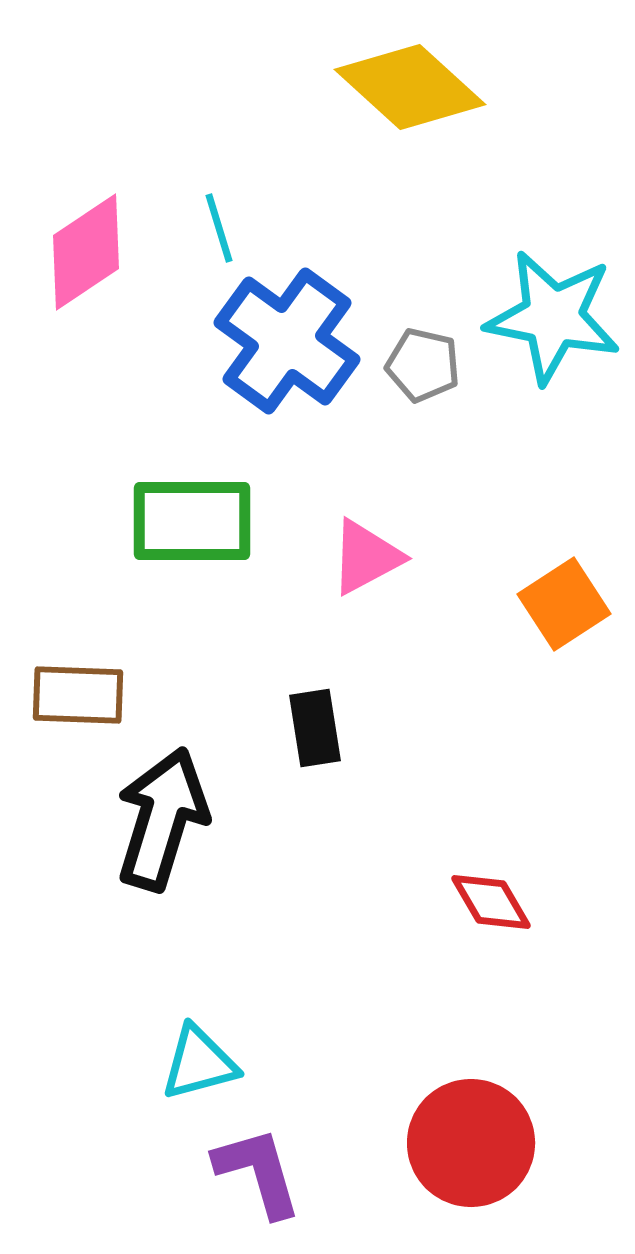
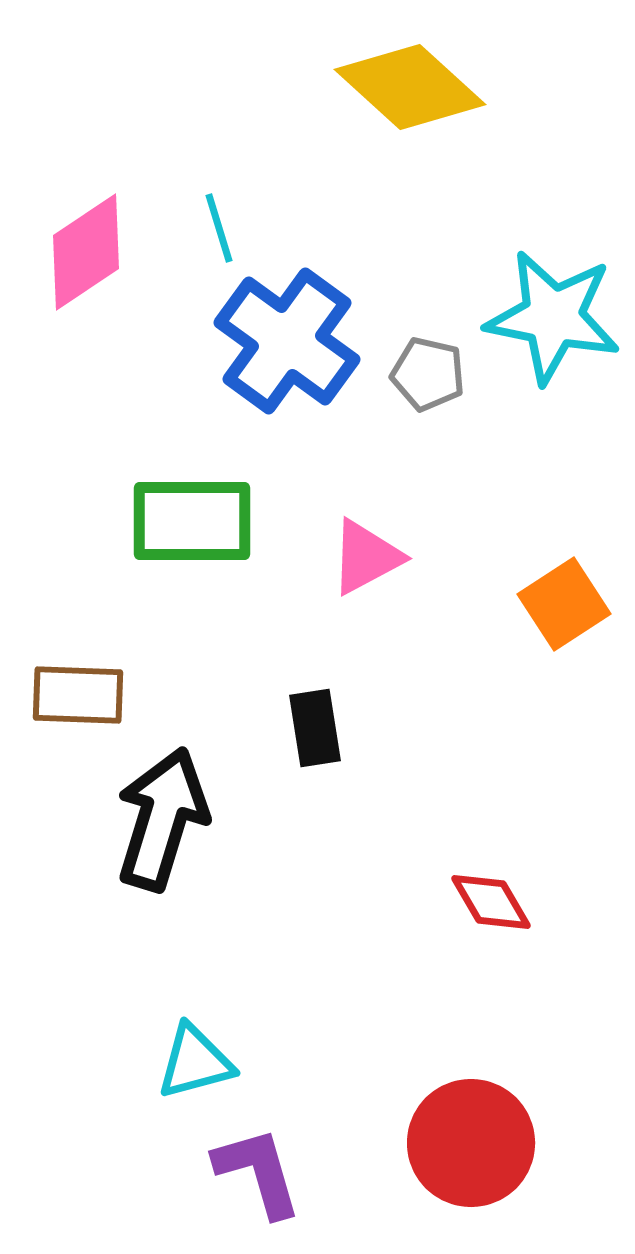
gray pentagon: moved 5 px right, 9 px down
cyan triangle: moved 4 px left, 1 px up
